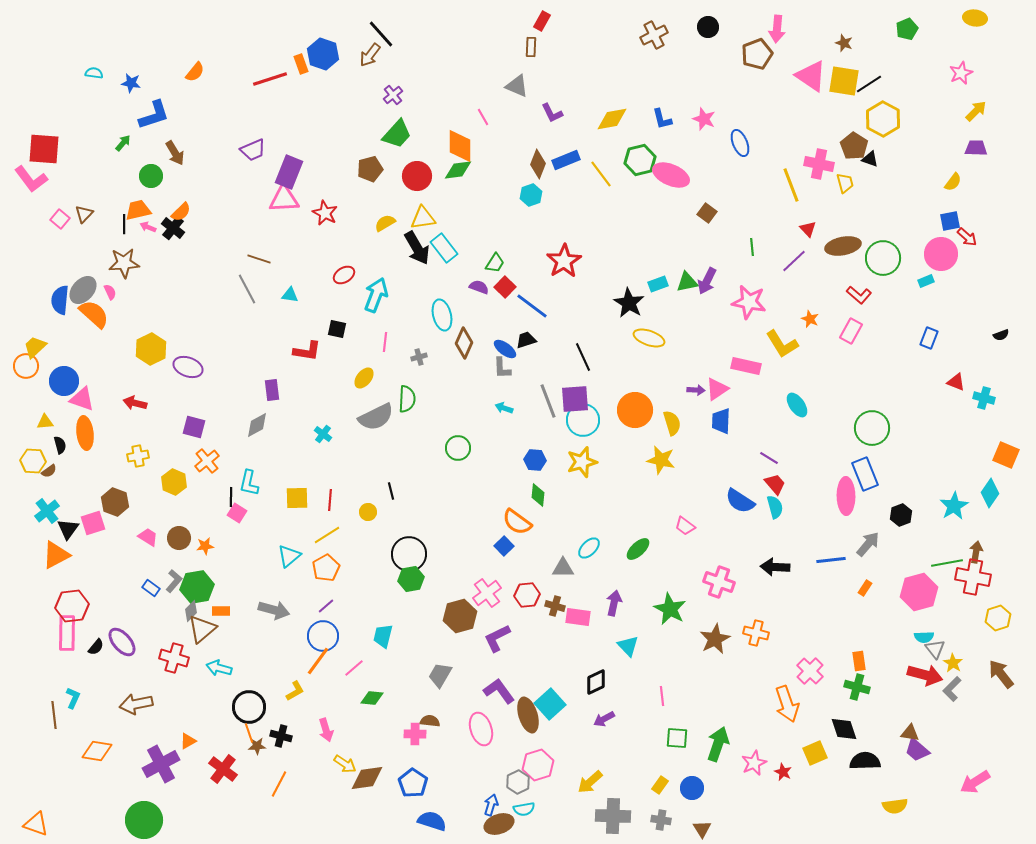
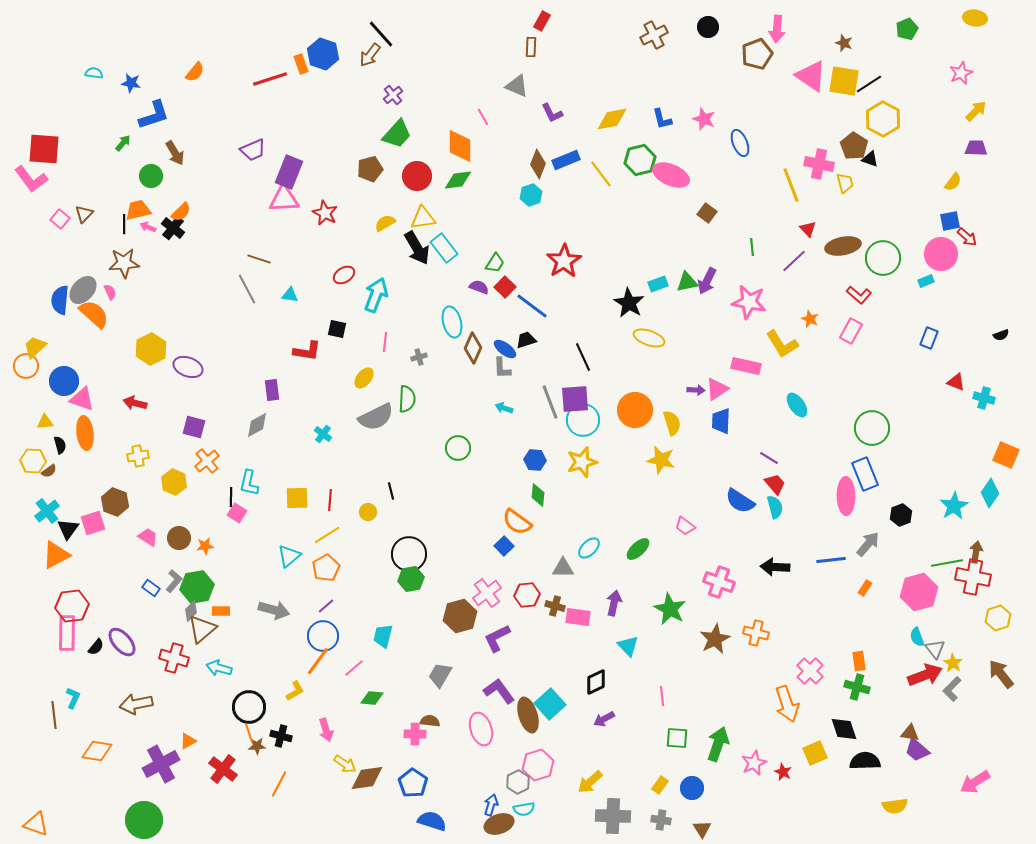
green diamond at (458, 170): moved 10 px down
cyan ellipse at (442, 315): moved 10 px right, 7 px down
brown diamond at (464, 343): moved 9 px right, 5 px down
gray line at (548, 401): moved 2 px right, 1 px down
cyan semicircle at (924, 637): moved 7 px left; rotated 72 degrees clockwise
red arrow at (925, 675): rotated 36 degrees counterclockwise
